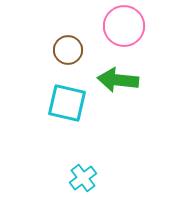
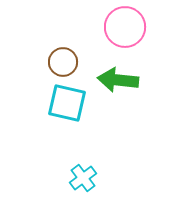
pink circle: moved 1 px right, 1 px down
brown circle: moved 5 px left, 12 px down
